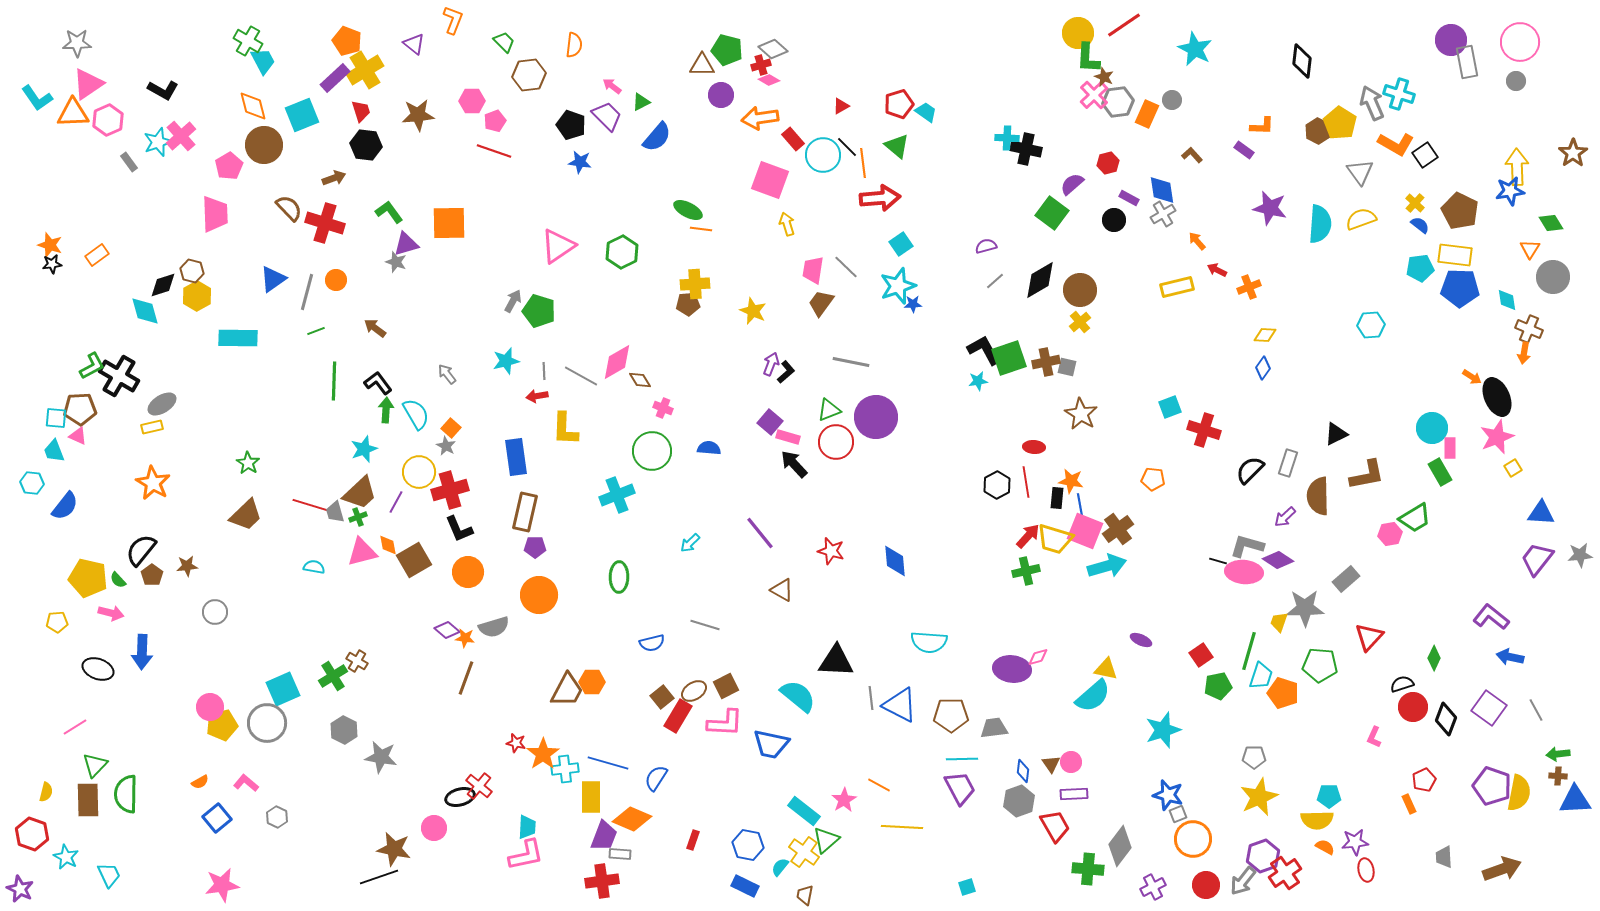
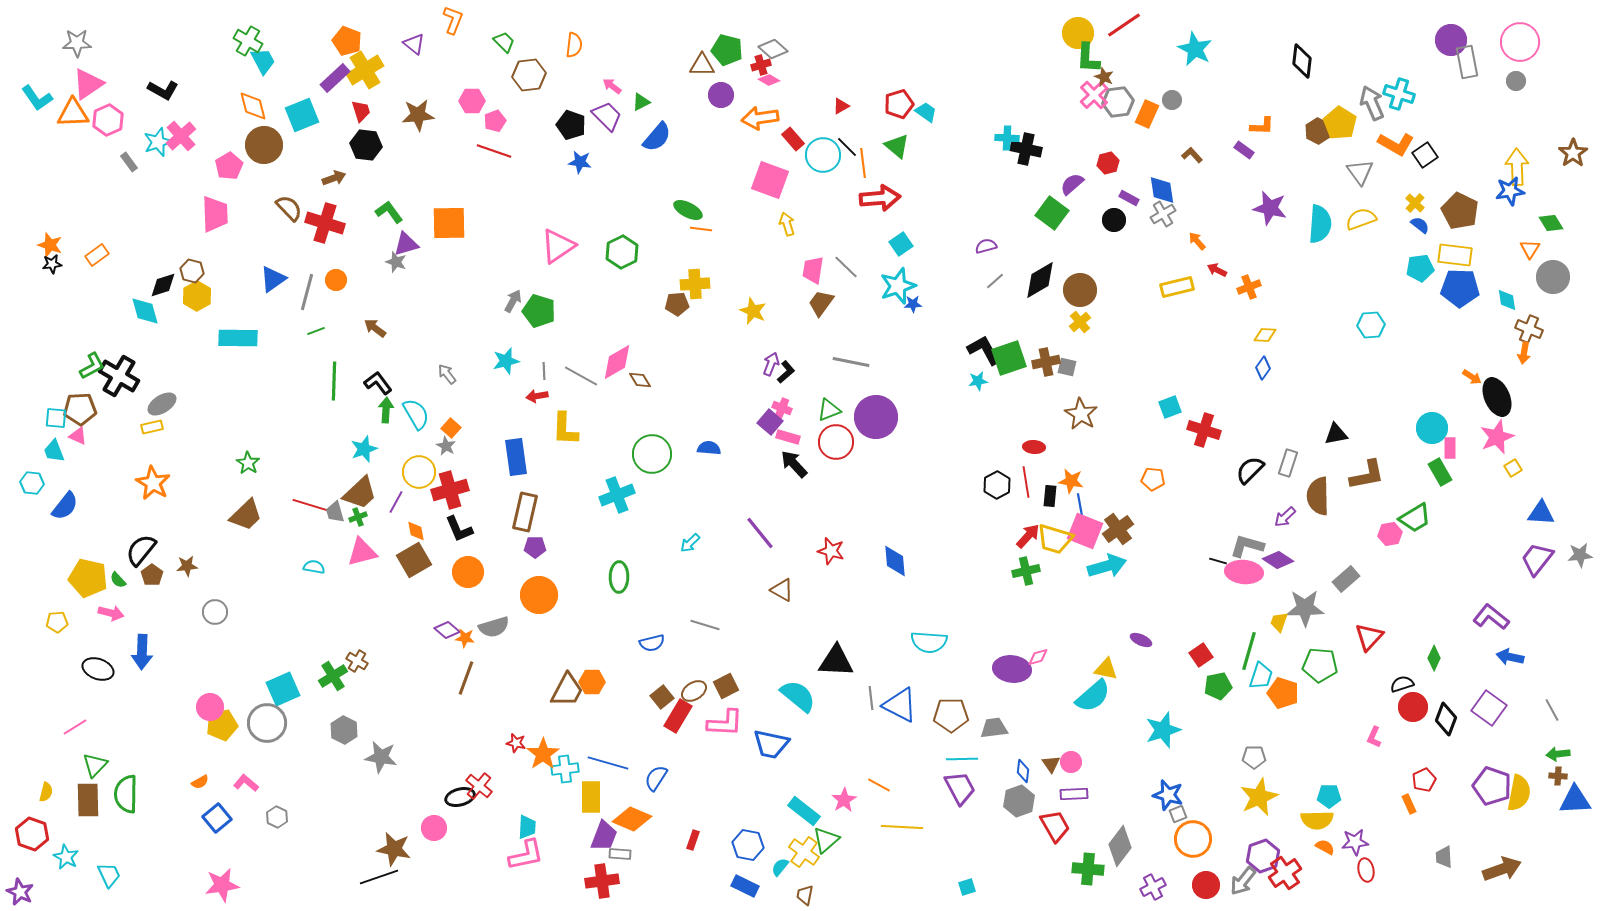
brown pentagon at (688, 304): moved 11 px left
pink cross at (663, 408): moved 119 px right
black triangle at (1336, 434): rotated 15 degrees clockwise
green circle at (652, 451): moved 3 px down
black rectangle at (1057, 498): moved 7 px left, 2 px up
orange diamond at (388, 545): moved 28 px right, 14 px up
gray line at (1536, 710): moved 16 px right
purple star at (20, 889): moved 3 px down
